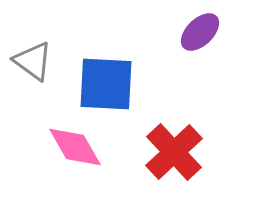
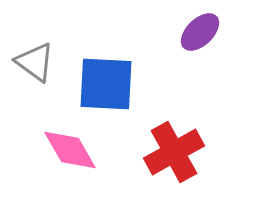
gray triangle: moved 2 px right, 1 px down
pink diamond: moved 5 px left, 3 px down
red cross: rotated 14 degrees clockwise
